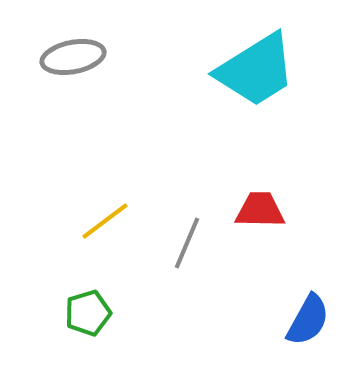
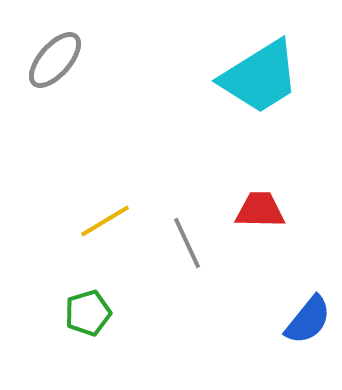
gray ellipse: moved 18 px left, 3 px down; rotated 38 degrees counterclockwise
cyan trapezoid: moved 4 px right, 7 px down
yellow line: rotated 6 degrees clockwise
gray line: rotated 48 degrees counterclockwise
blue semicircle: rotated 10 degrees clockwise
